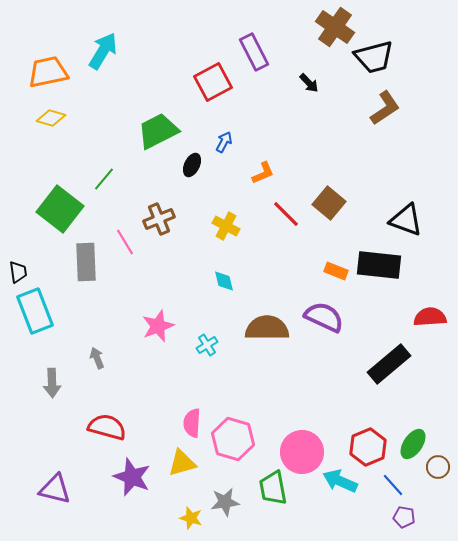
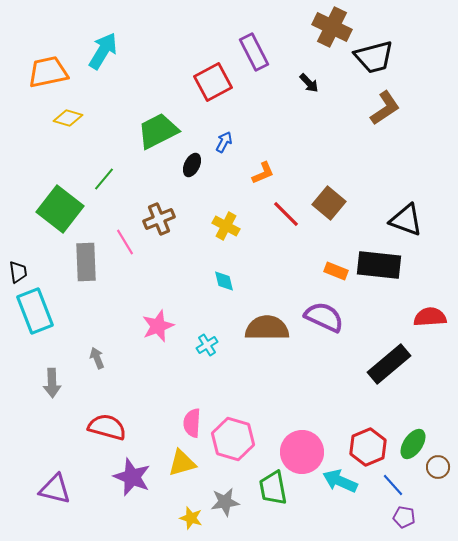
brown cross at (335, 27): moved 3 px left; rotated 9 degrees counterclockwise
yellow diamond at (51, 118): moved 17 px right
